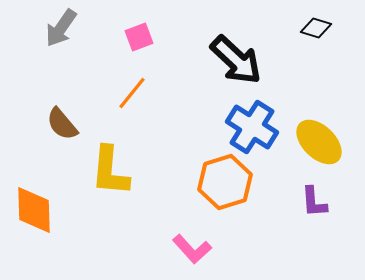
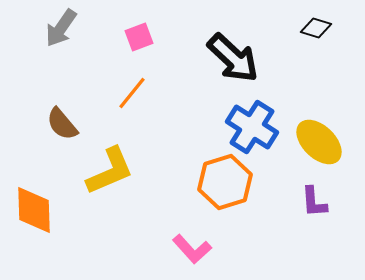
black arrow: moved 3 px left, 2 px up
yellow L-shape: rotated 118 degrees counterclockwise
